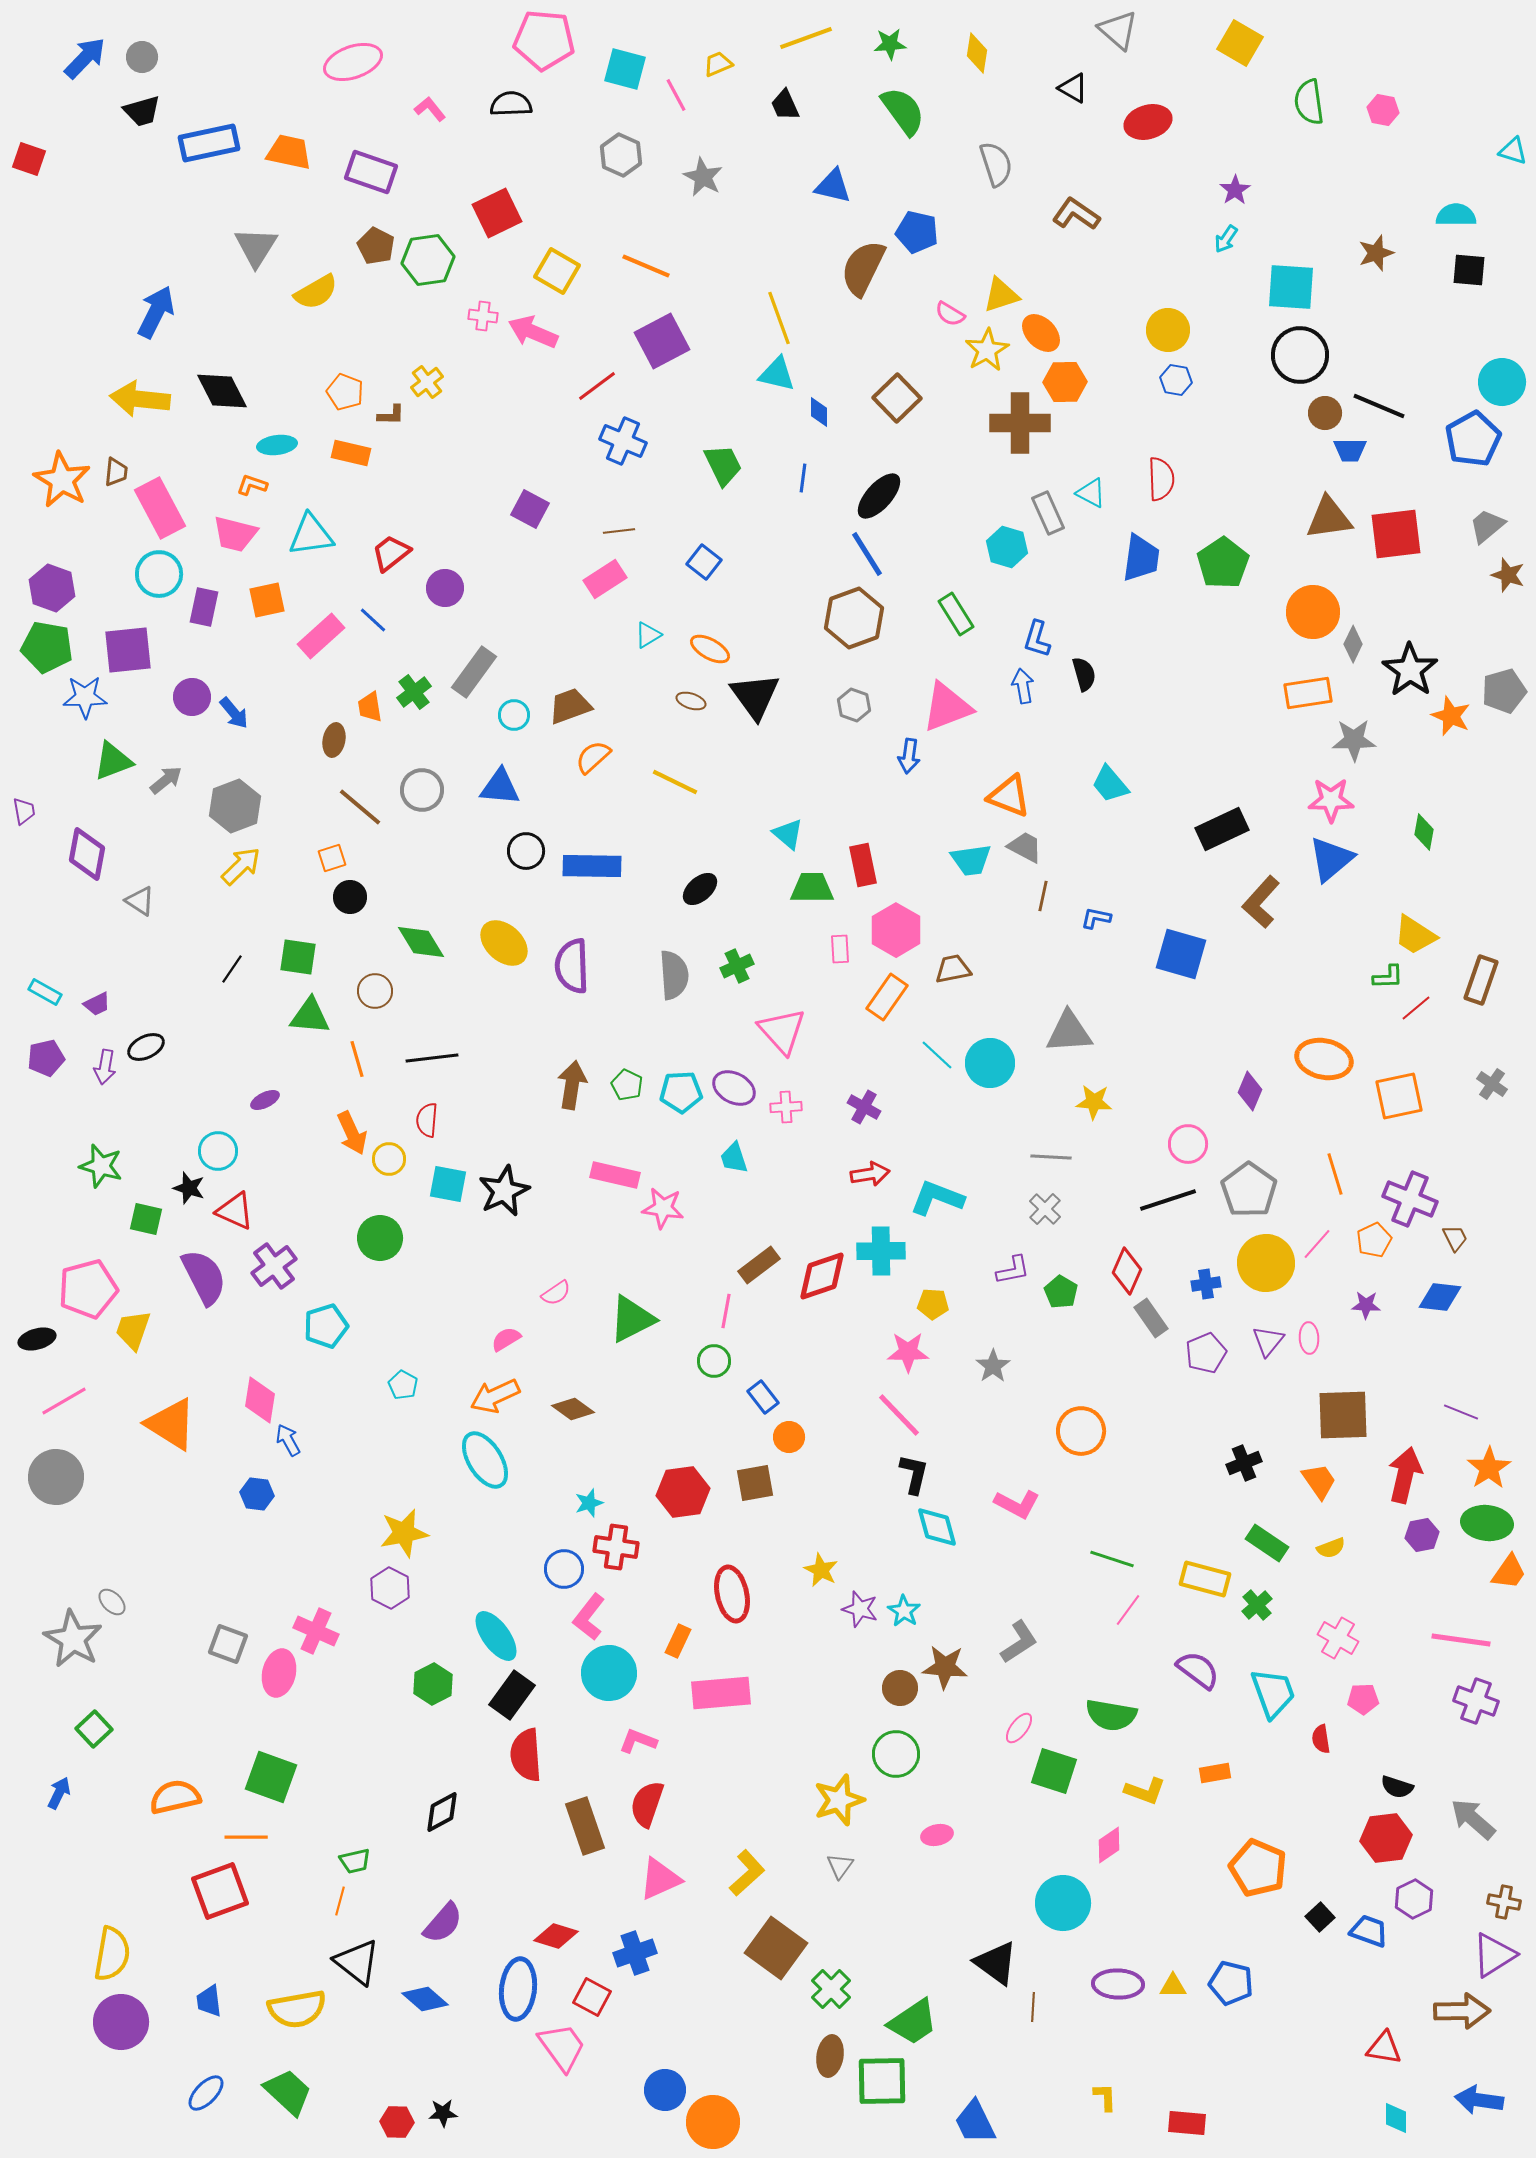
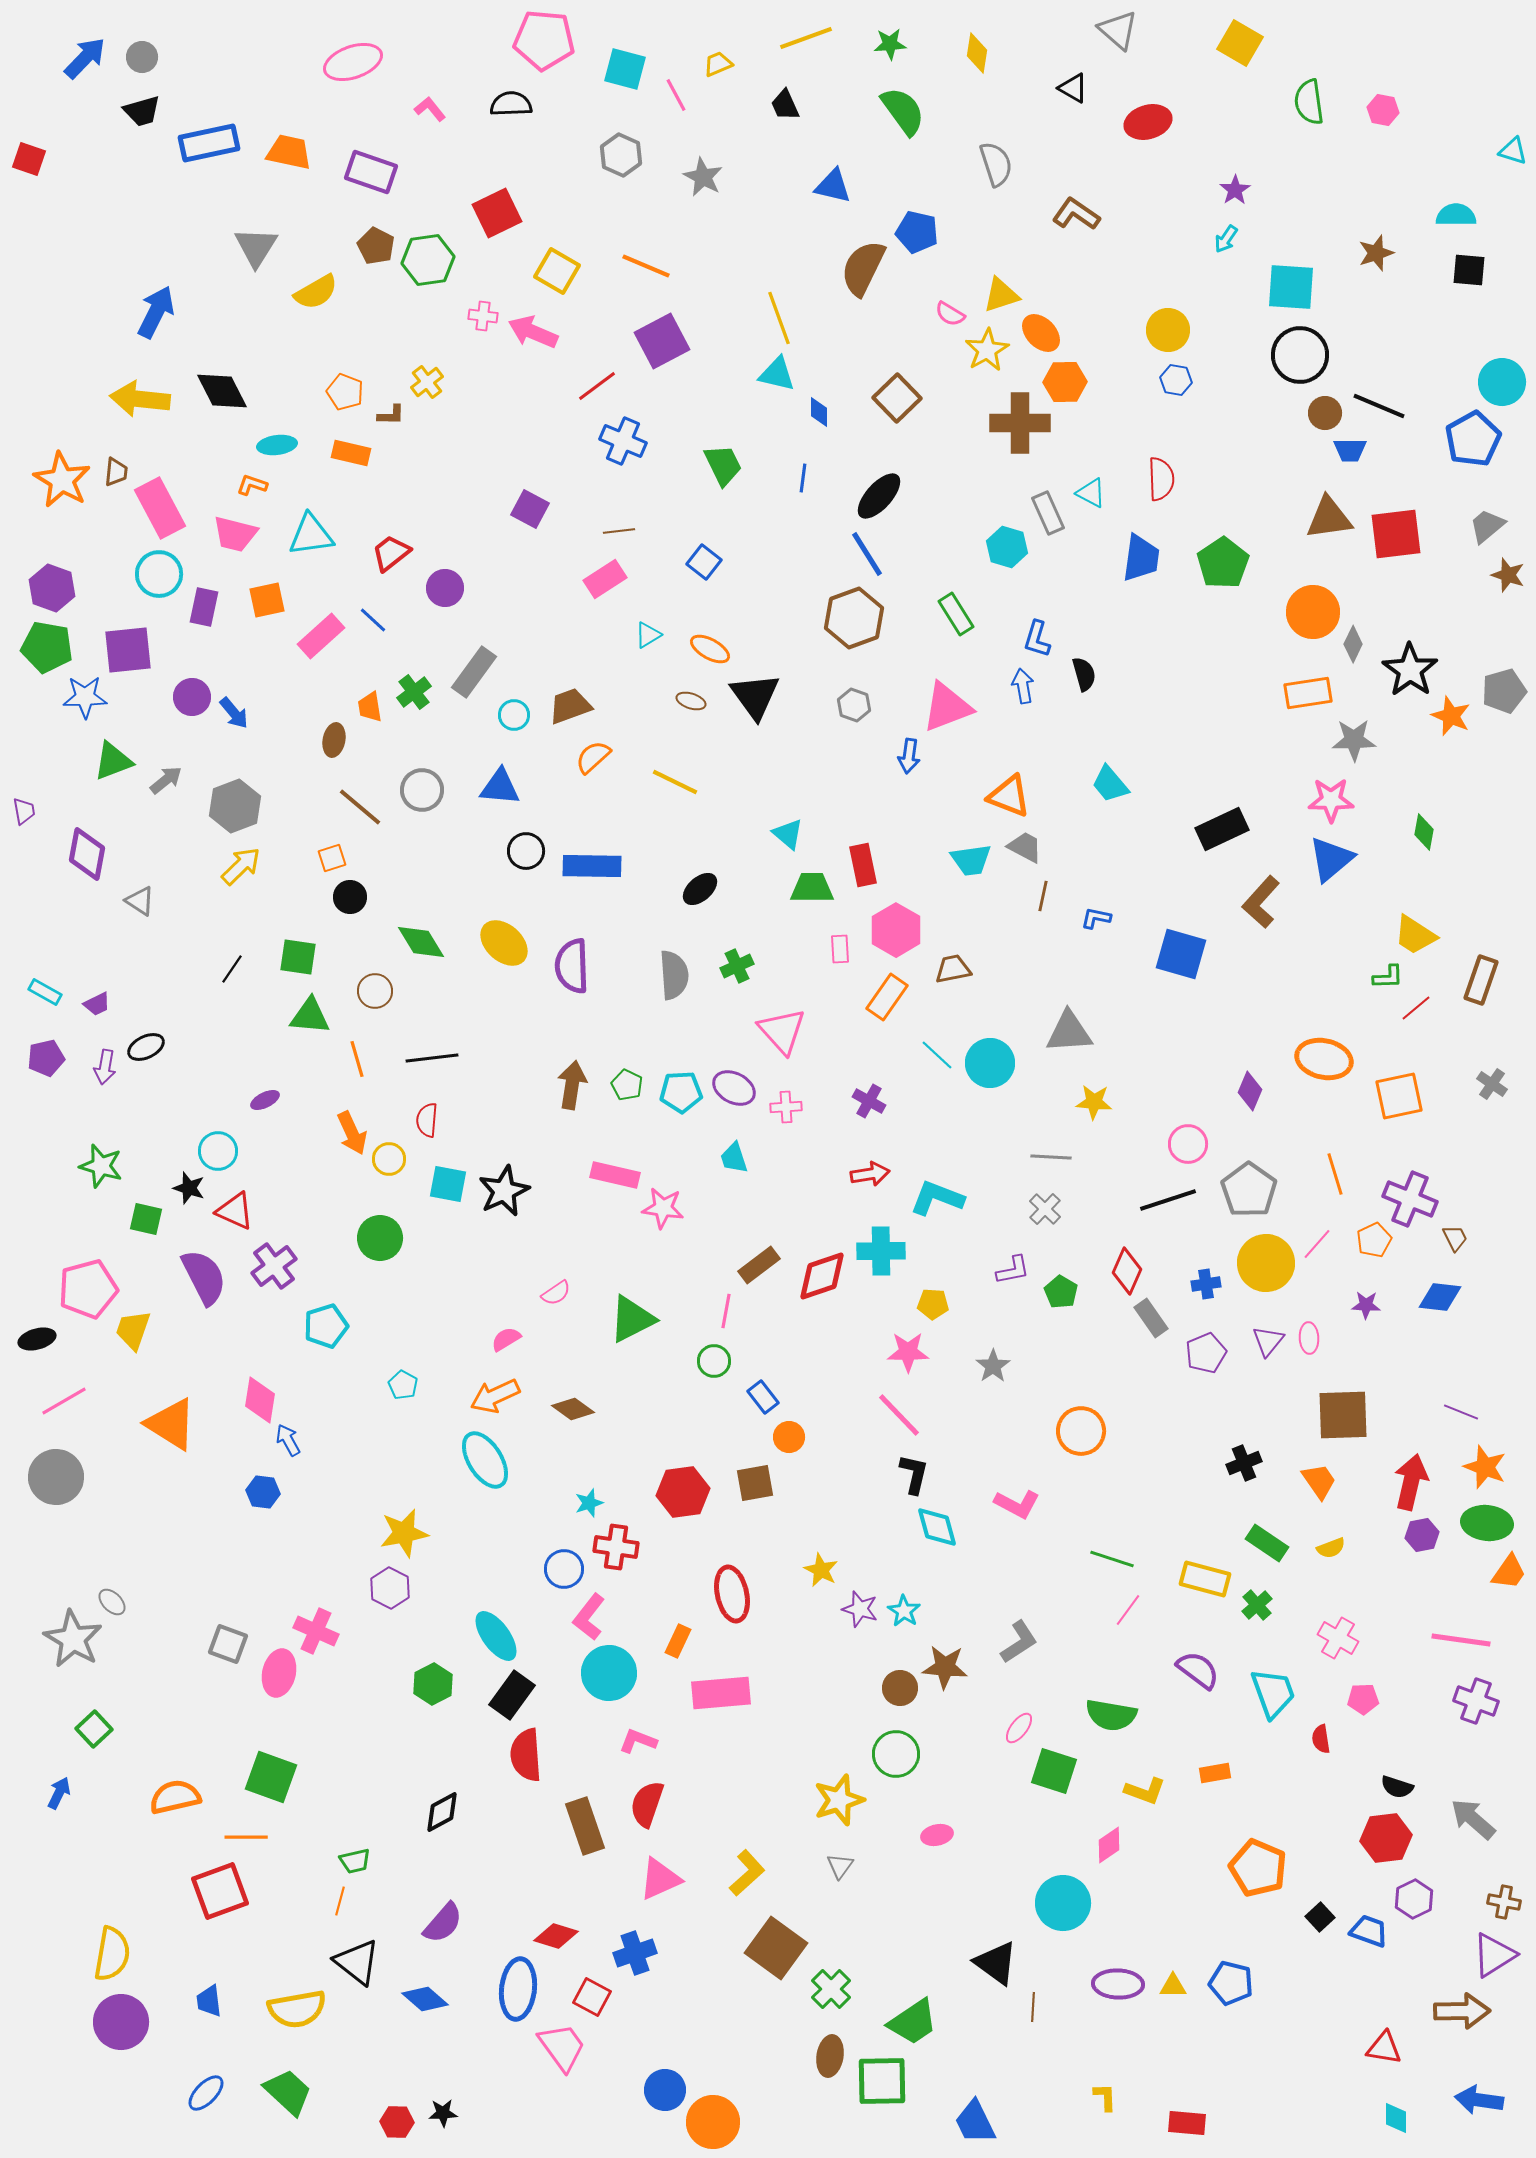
purple cross at (864, 1107): moved 5 px right, 6 px up
orange star at (1489, 1468): moved 4 px left, 1 px up; rotated 18 degrees counterclockwise
red arrow at (1405, 1475): moved 6 px right, 7 px down
blue hexagon at (257, 1494): moved 6 px right, 2 px up
